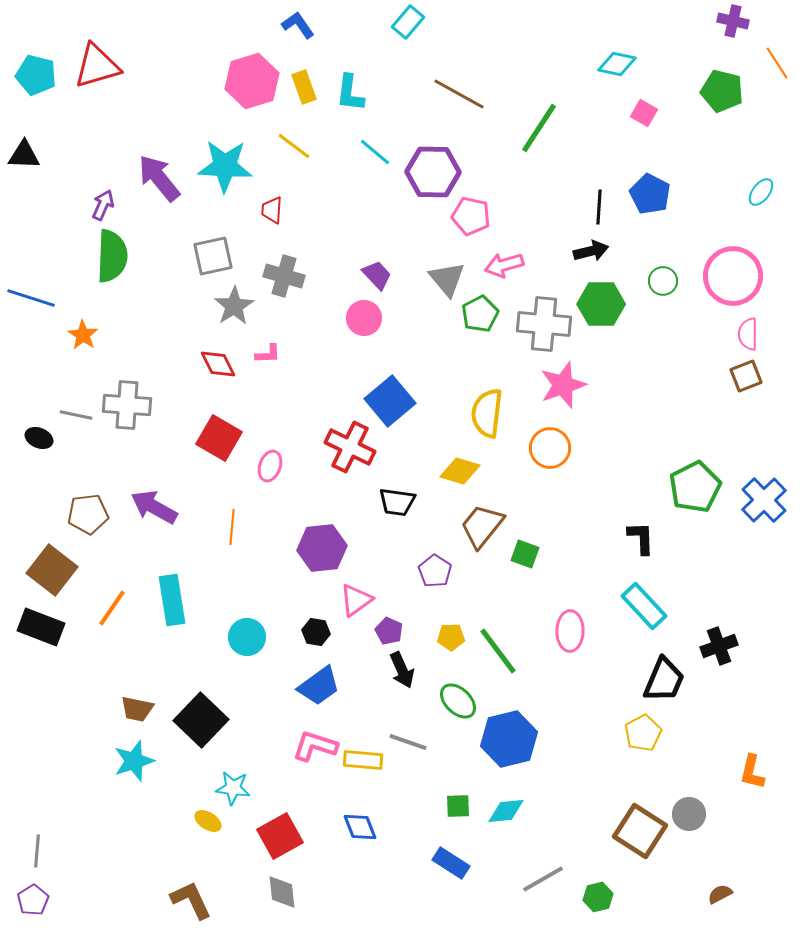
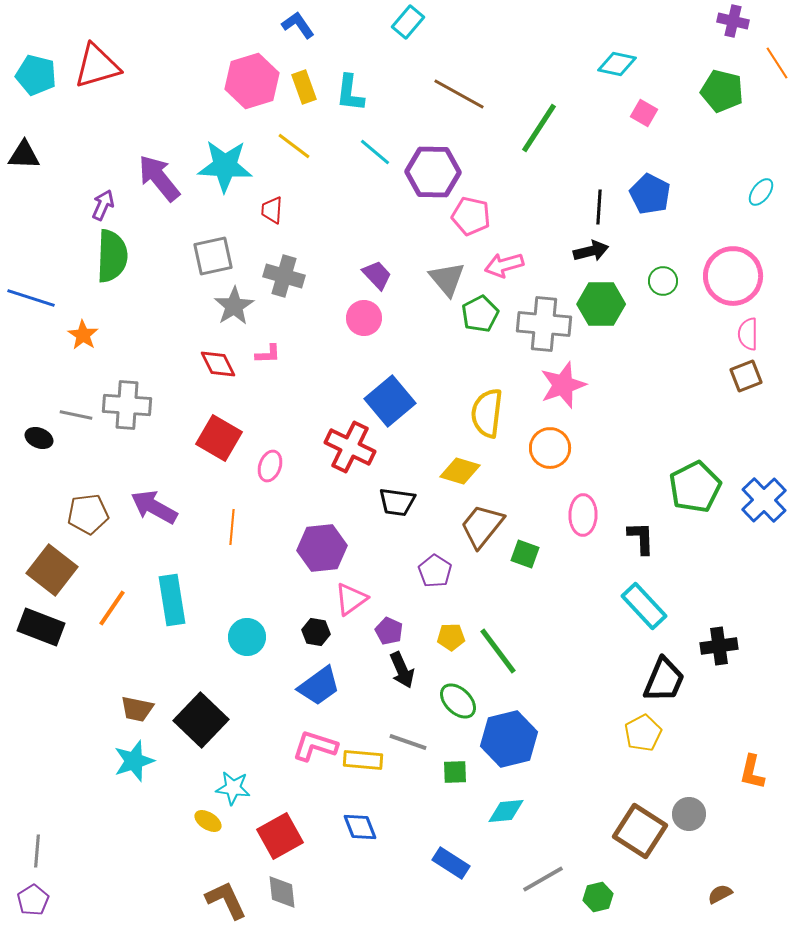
pink triangle at (356, 600): moved 5 px left, 1 px up
pink ellipse at (570, 631): moved 13 px right, 116 px up
black cross at (719, 646): rotated 12 degrees clockwise
green square at (458, 806): moved 3 px left, 34 px up
brown L-shape at (191, 900): moved 35 px right
